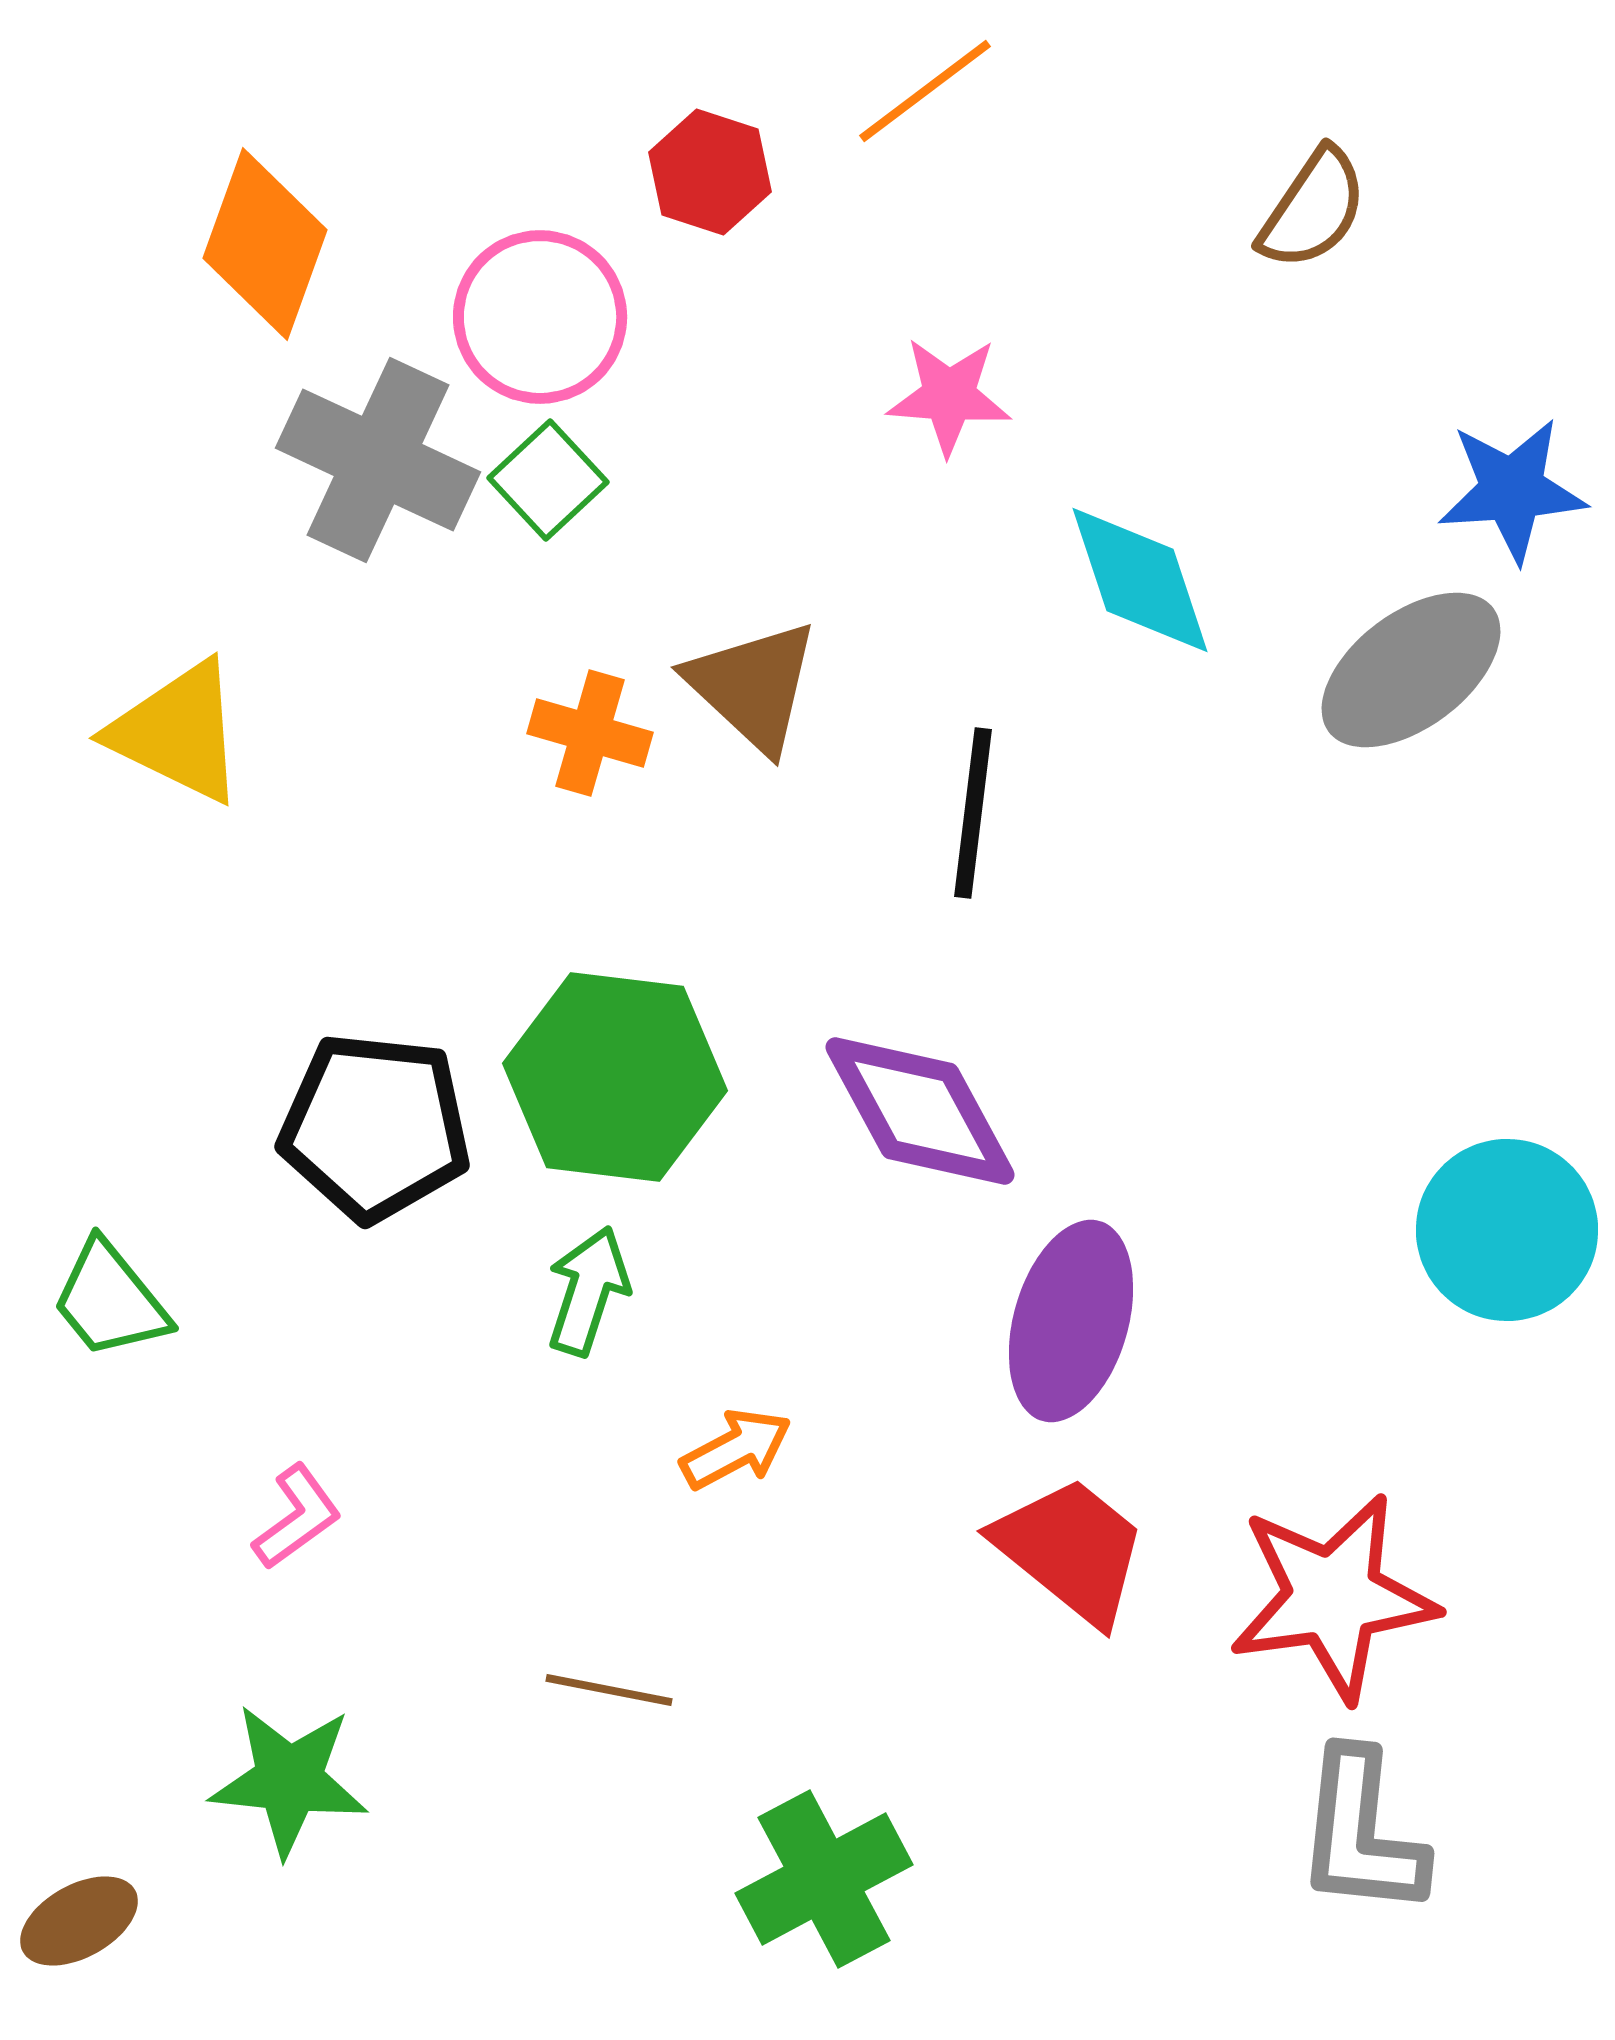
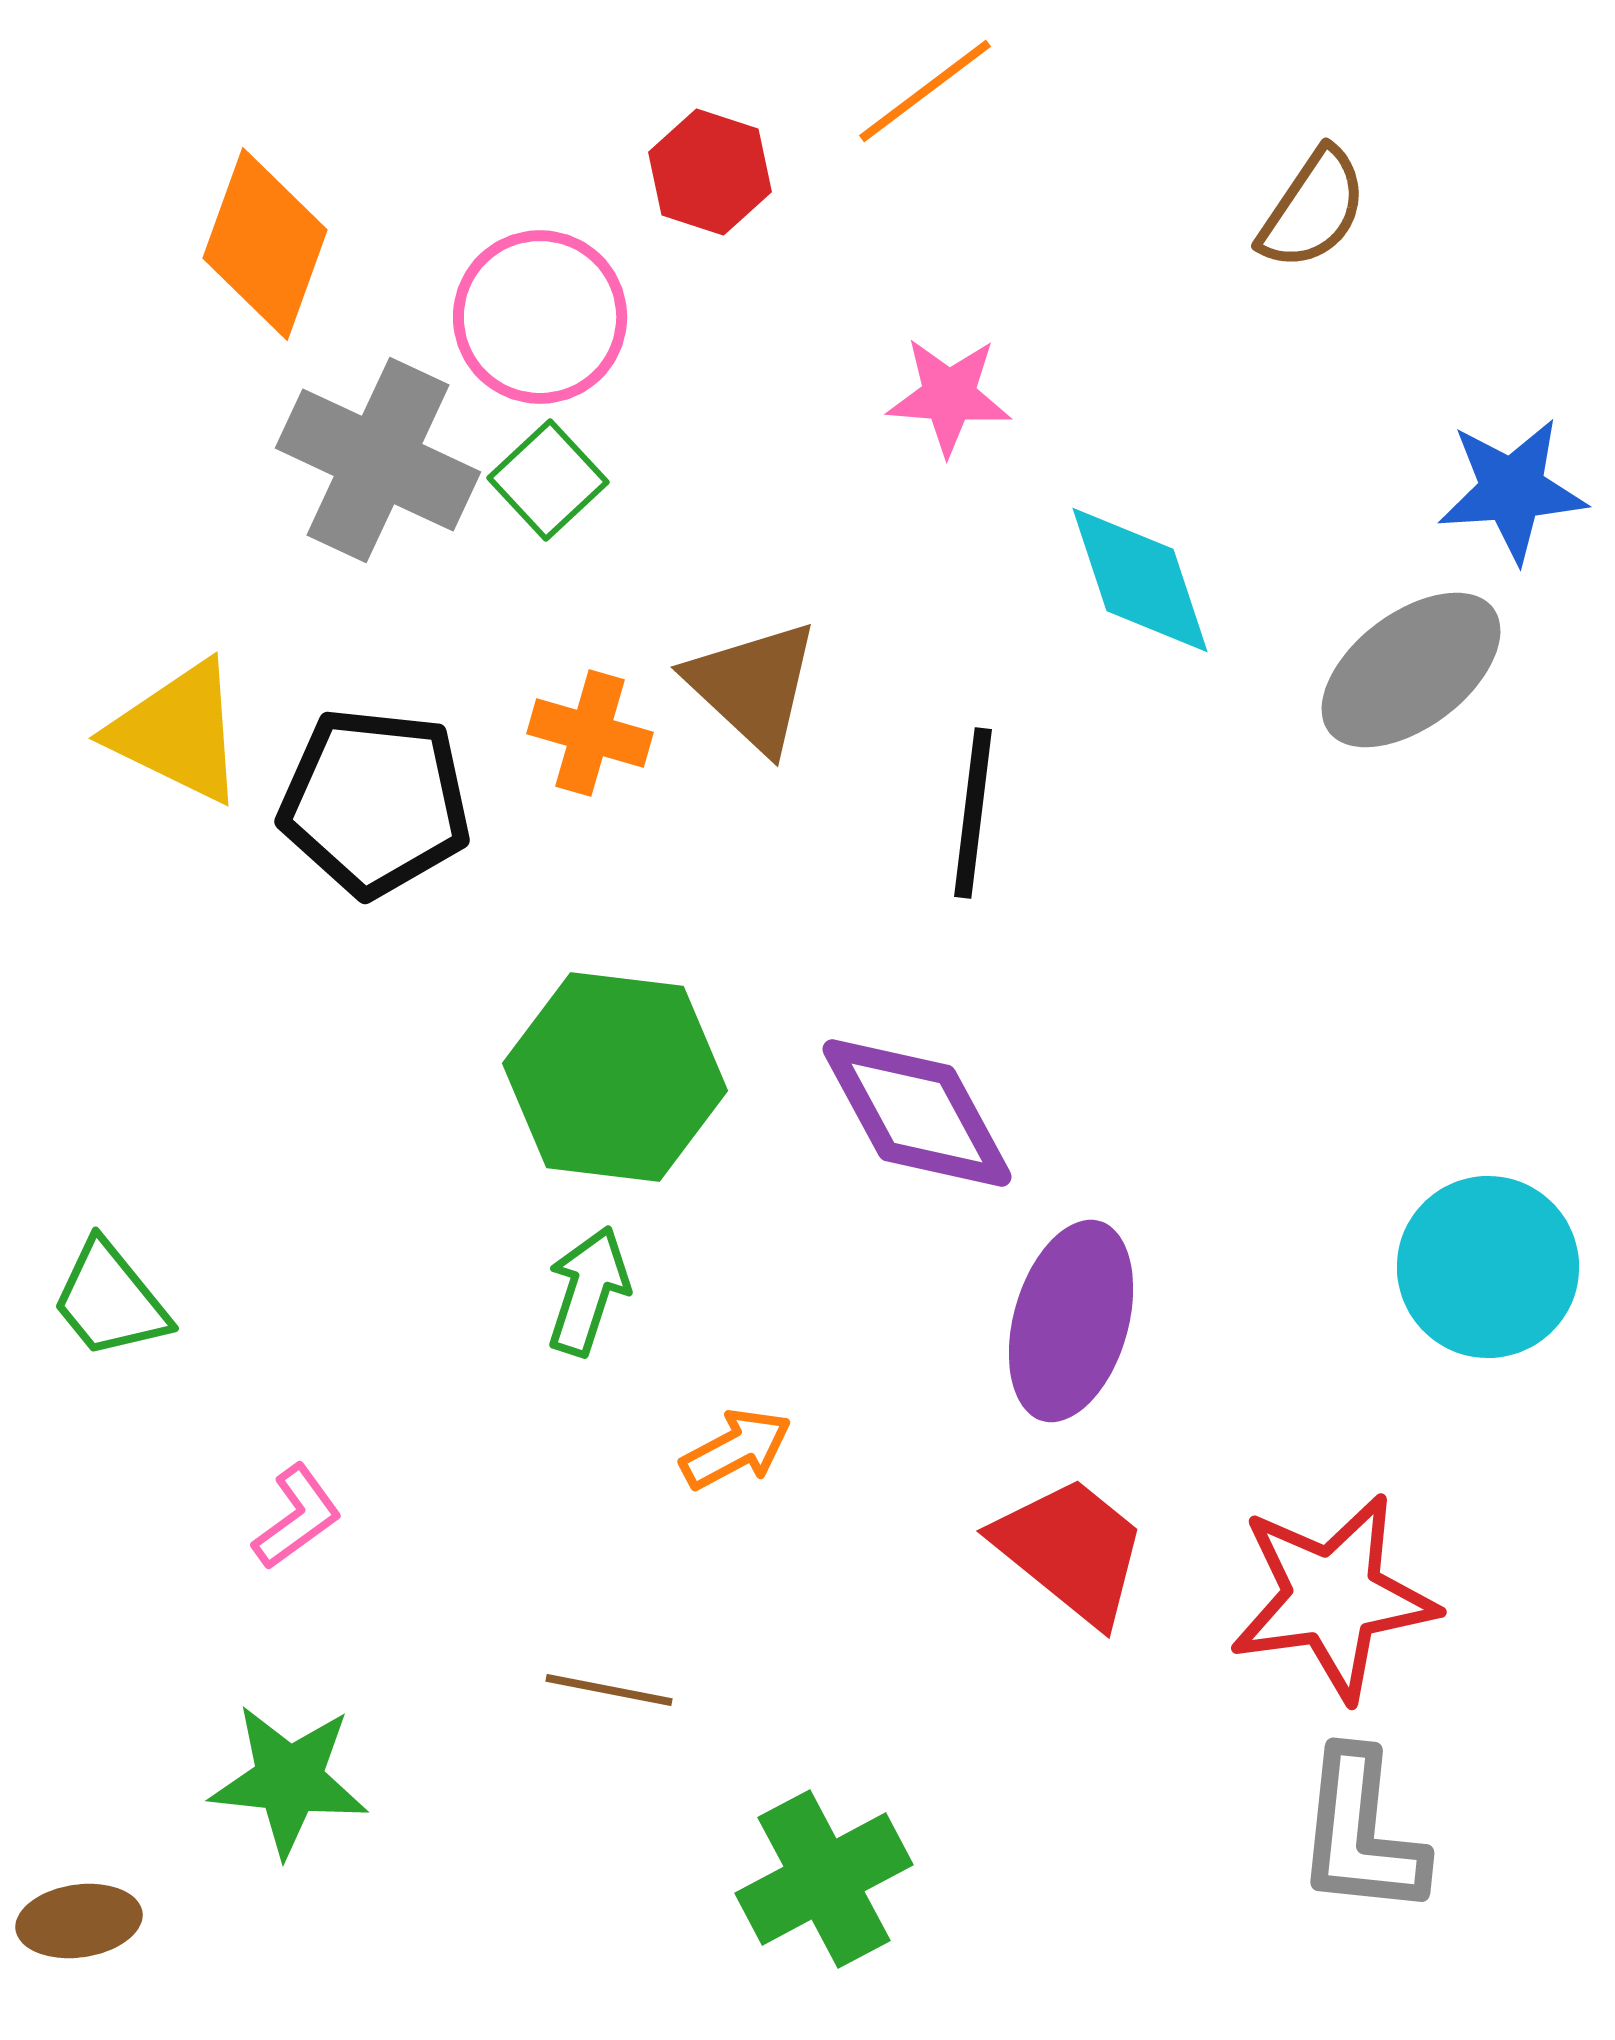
purple diamond: moved 3 px left, 2 px down
black pentagon: moved 325 px up
cyan circle: moved 19 px left, 37 px down
brown ellipse: rotated 21 degrees clockwise
